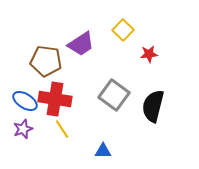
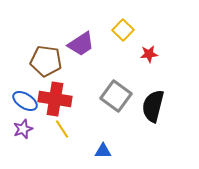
gray square: moved 2 px right, 1 px down
